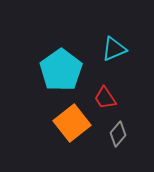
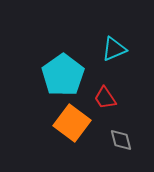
cyan pentagon: moved 2 px right, 5 px down
orange square: rotated 15 degrees counterclockwise
gray diamond: moved 3 px right, 6 px down; rotated 55 degrees counterclockwise
